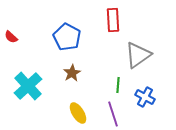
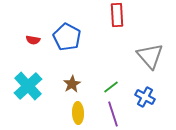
red rectangle: moved 4 px right, 5 px up
red semicircle: moved 22 px right, 3 px down; rotated 32 degrees counterclockwise
gray triangle: moved 12 px right, 1 px down; rotated 36 degrees counterclockwise
brown star: moved 11 px down
green line: moved 7 px left, 2 px down; rotated 49 degrees clockwise
yellow ellipse: rotated 30 degrees clockwise
